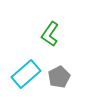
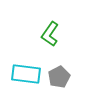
cyan rectangle: rotated 48 degrees clockwise
